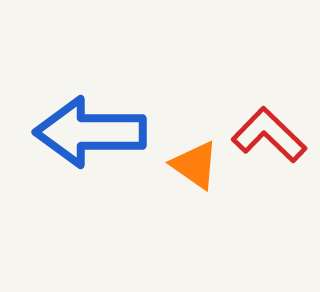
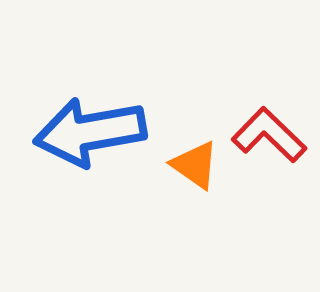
blue arrow: rotated 10 degrees counterclockwise
